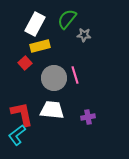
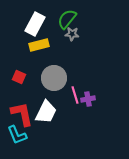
gray star: moved 12 px left, 1 px up
yellow rectangle: moved 1 px left, 1 px up
red square: moved 6 px left, 14 px down; rotated 24 degrees counterclockwise
pink line: moved 20 px down
white trapezoid: moved 6 px left, 2 px down; rotated 110 degrees clockwise
purple cross: moved 18 px up
cyan L-shape: rotated 75 degrees counterclockwise
